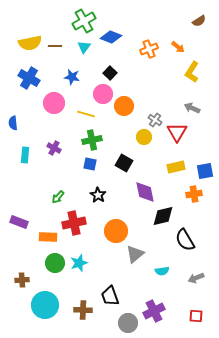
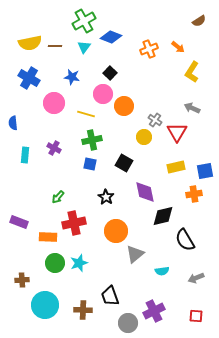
black star at (98, 195): moved 8 px right, 2 px down
